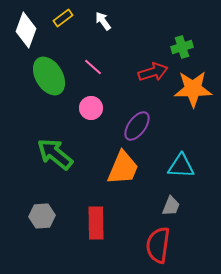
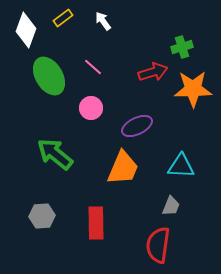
purple ellipse: rotated 28 degrees clockwise
